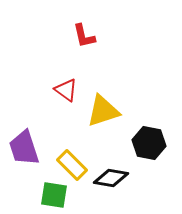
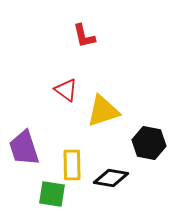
yellow rectangle: rotated 44 degrees clockwise
green square: moved 2 px left, 1 px up
